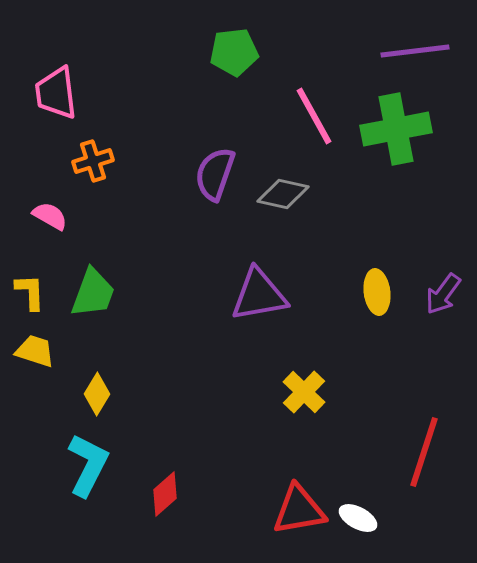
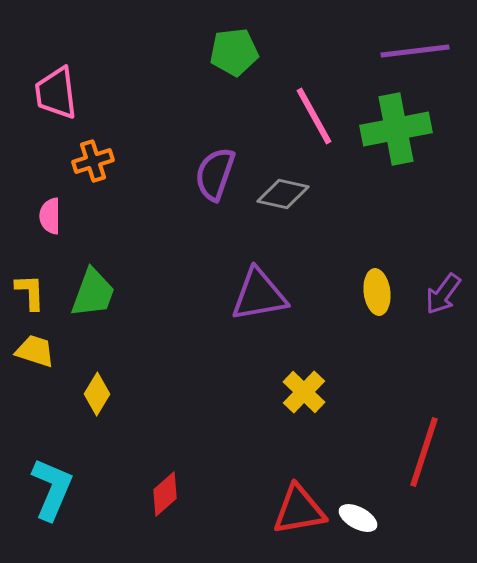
pink semicircle: rotated 120 degrees counterclockwise
cyan L-shape: moved 36 px left, 24 px down; rotated 4 degrees counterclockwise
